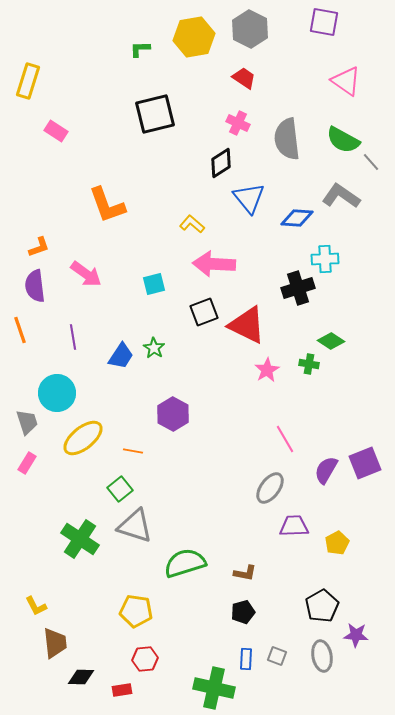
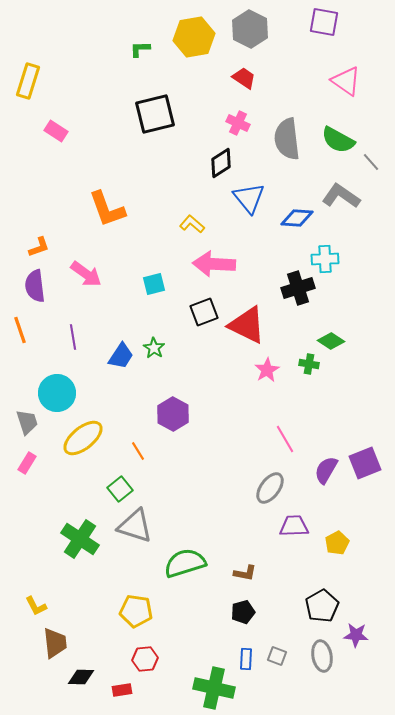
green semicircle at (343, 140): moved 5 px left
orange L-shape at (107, 205): moved 4 px down
orange line at (133, 451): moved 5 px right; rotated 48 degrees clockwise
